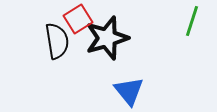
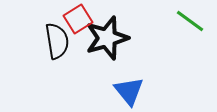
green line: moved 2 px left; rotated 72 degrees counterclockwise
